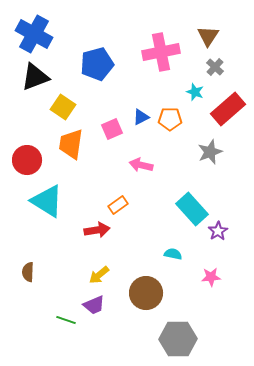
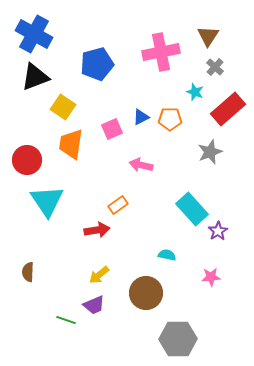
cyan triangle: rotated 24 degrees clockwise
cyan semicircle: moved 6 px left, 1 px down
